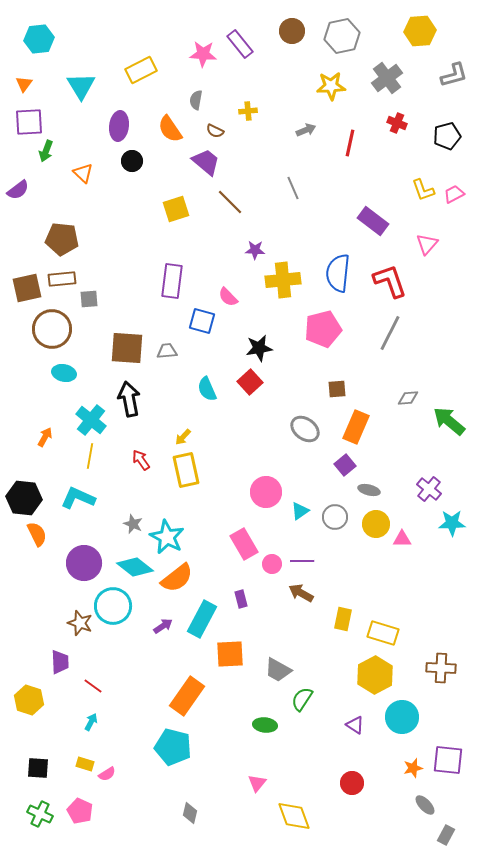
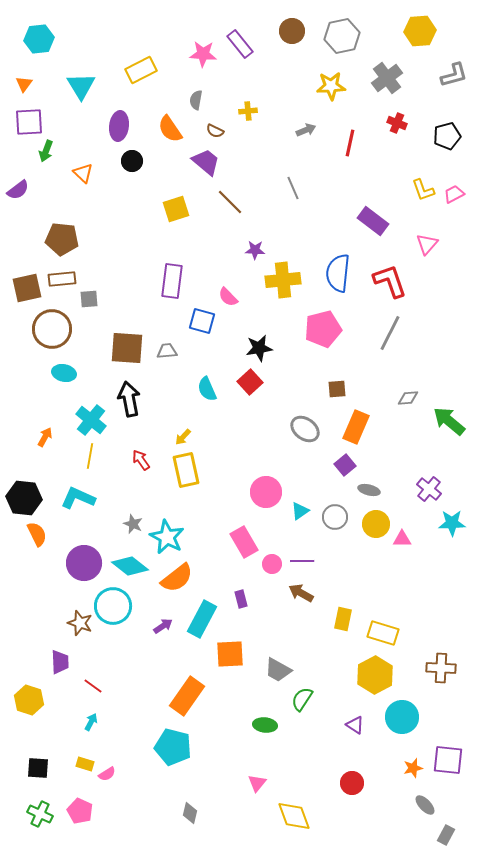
pink rectangle at (244, 544): moved 2 px up
cyan diamond at (135, 567): moved 5 px left, 1 px up
